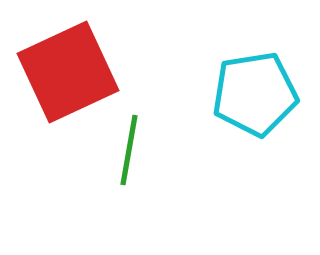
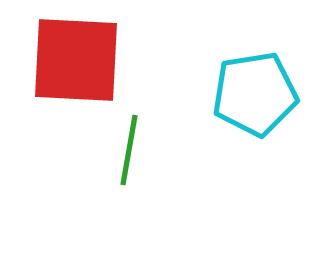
red square: moved 8 px right, 12 px up; rotated 28 degrees clockwise
